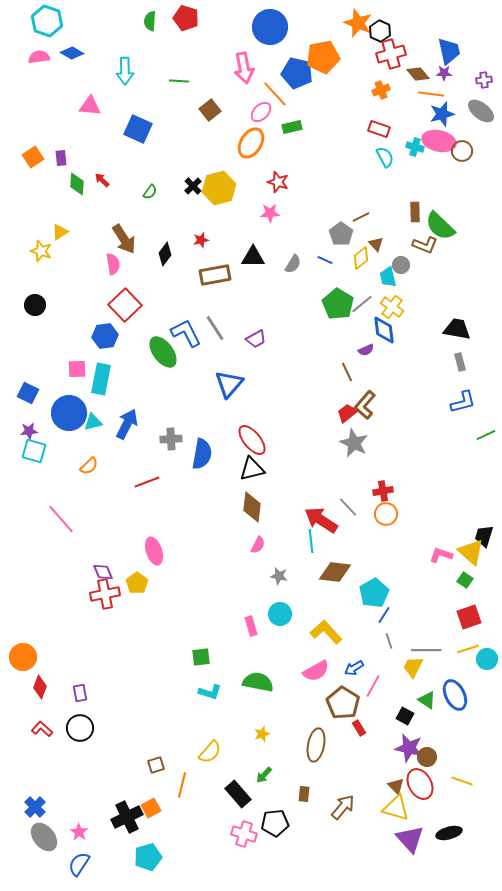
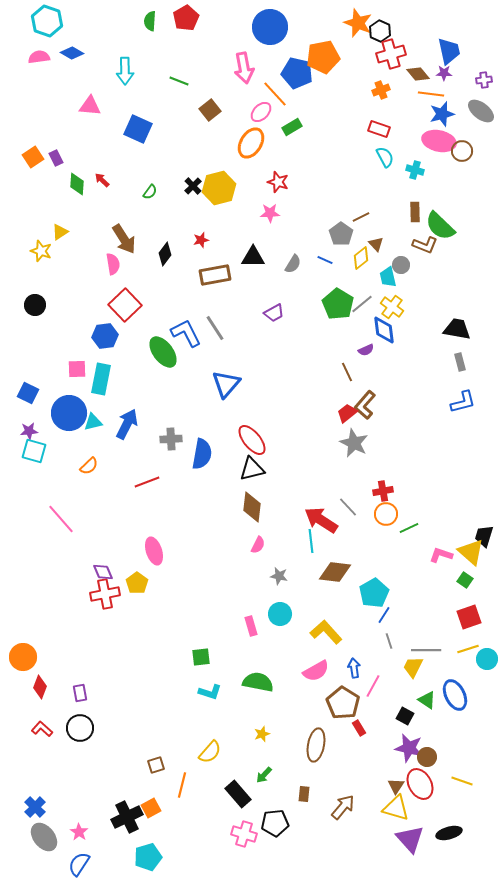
red pentagon at (186, 18): rotated 25 degrees clockwise
green line at (179, 81): rotated 18 degrees clockwise
green rectangle at (292, 127): rotated 18 degrees counterclockwise
cyan cross at (415, 147): moved 23 px down
purple rectangle at (61, 158): moved 5 px left; rotated 21 degrees counterclockwise
purple trapezoid at (256, 339): moved 18 px right, 26 px up
blue triangle at (229, 384): moved 3 px left
green line at (486, 435): moved 77 px left, 93 px down
blue arrow at (354, 668): rotated 114 degrees clockwise
brown triangle at (396, 786): rotated 18 degrees clockwise
